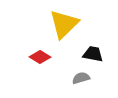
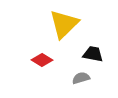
red diamond: moved 2 px right, 3 px down
